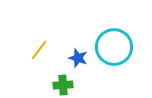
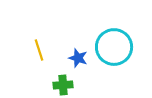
yellow line: rotated 55 degrees counterclockwise
